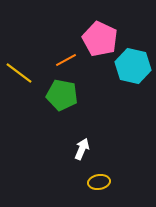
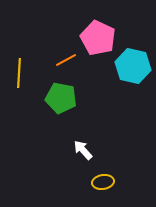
pink pentagon: moved 2 px left, 1 px up
yellow line: rotated 56 degrees clockwise
green pentagon: moved 1 px left, 3 px down
white arrow: moved 1 px right, 1 px down; rotated 65 degrees counterclockwise
yellow ellipse: moved 4 px right
